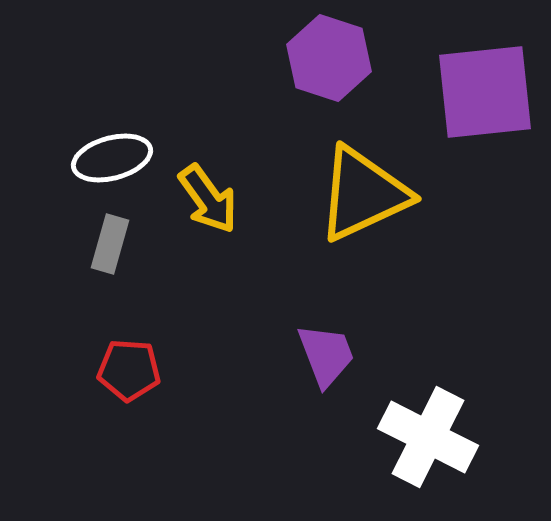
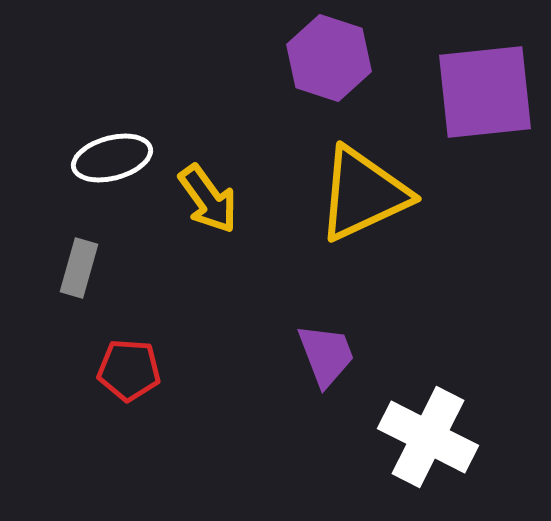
gray rectangle: moved 31 px left, 24 px down
